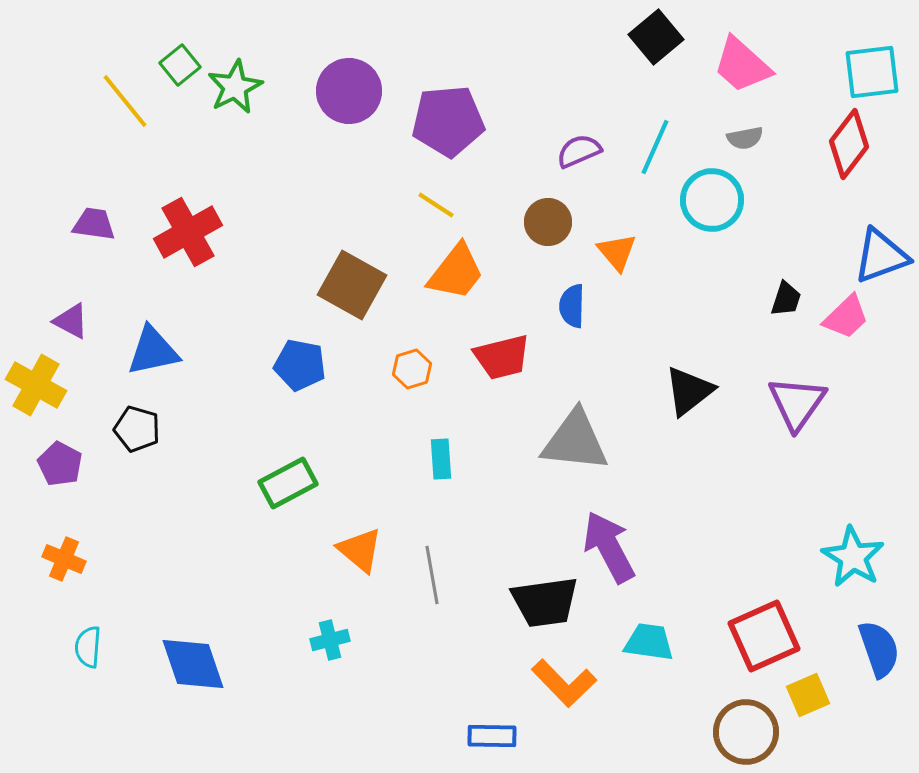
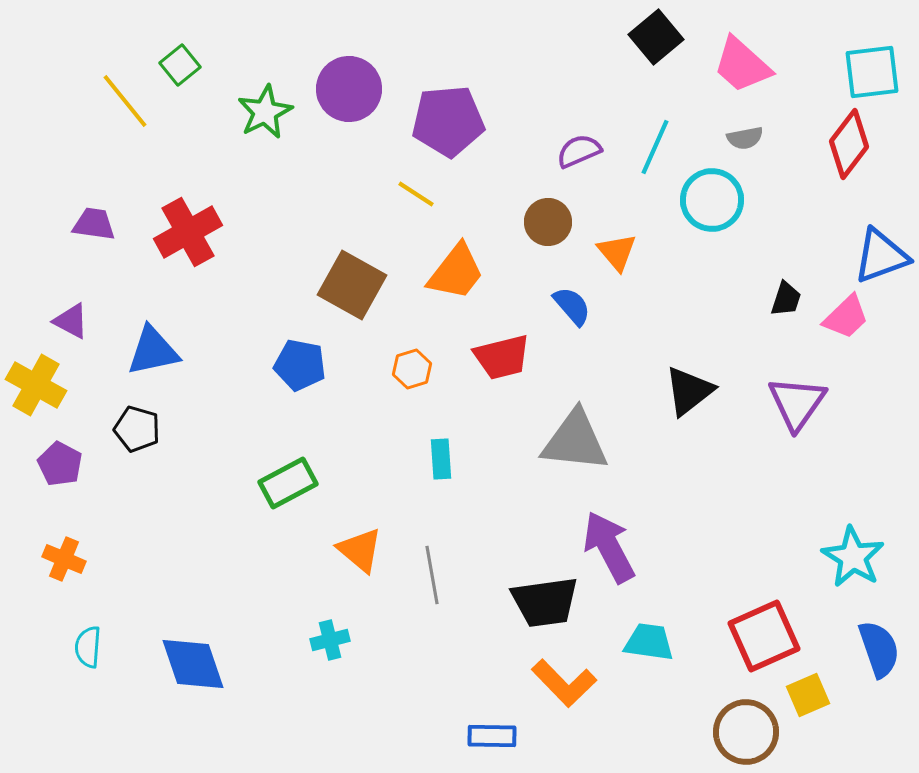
green star at (235, 87): moved 30 px right, 25 px down
purple circle at (349, 91): moved 2 px up
yellow line at (436, 205): moved 20 px left, 11 px up
blue semicircle at (572, 306): rotated 138 degrees clockwise
